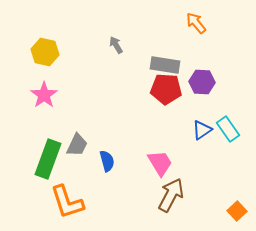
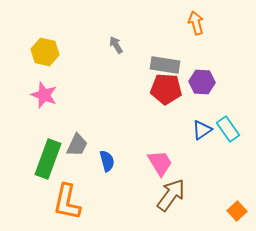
orange arrow: rotated 25 degrees clockwise
pink star: rotated 16 degrees counterclockwise
brown arrow: rotated 8 degrees clockwise
orange L-shape: rotated 30 degrees clockwise
